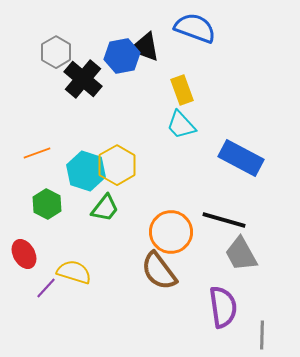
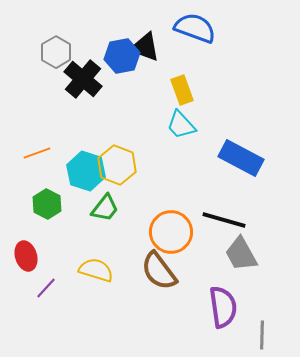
yellow hexagon: rotated 9 degrees counterclockwise
red ellipse: moved 2 px right, 2 px down; rotated 12 degrees clockwise
yellow semicircle: moved 22 px right, 2 px up
